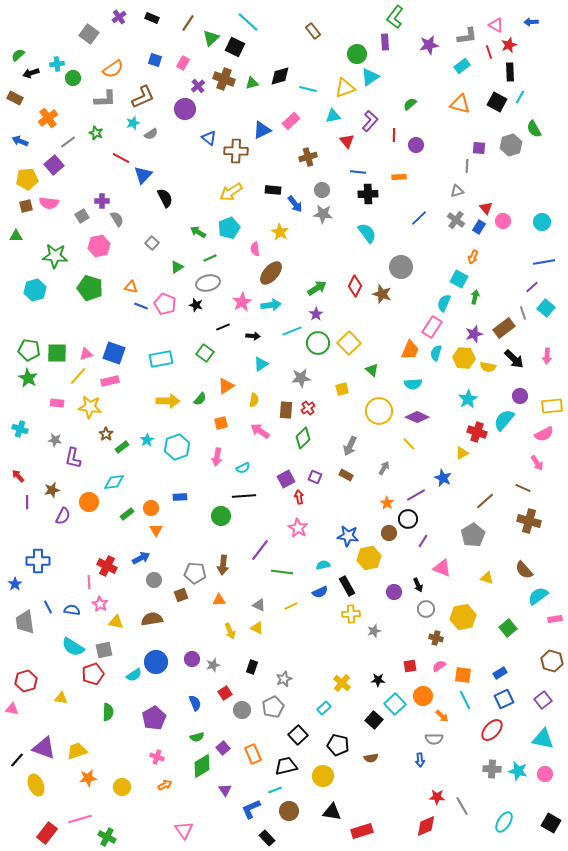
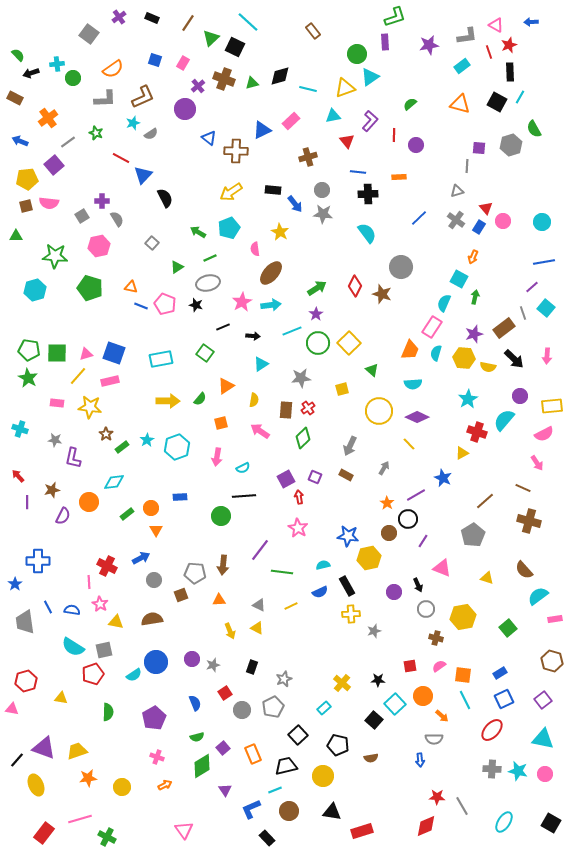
green L-shape at (395, 17): rotated 145 degrees counterclockwise
green semicircle at (18, 55): rotated 88 degrees clockwise
red rectangle at (47, 833): moved 3 px left
